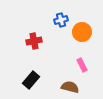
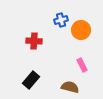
orange circle: moved 1 px left, 2 px up
red cross: rotated 14 degrees clockwise
